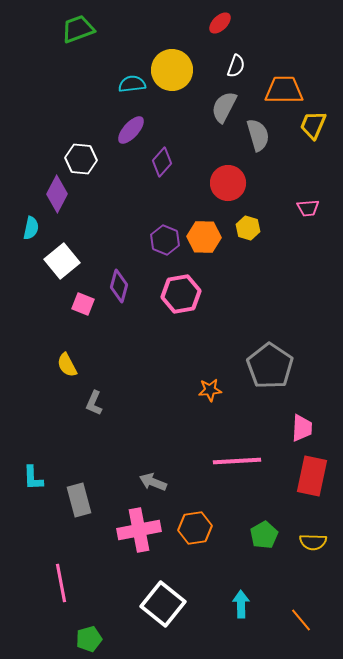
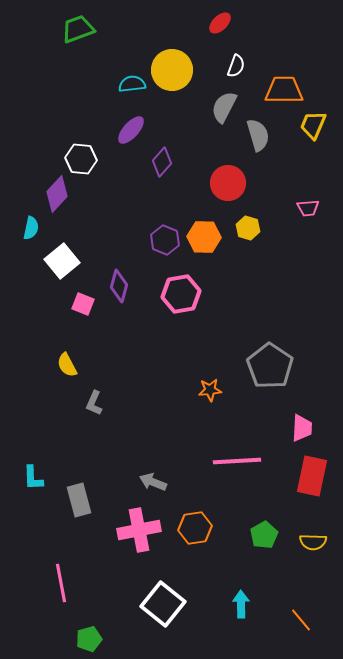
purple diamond at (57, 194): rotated 15 degrees clockwise
